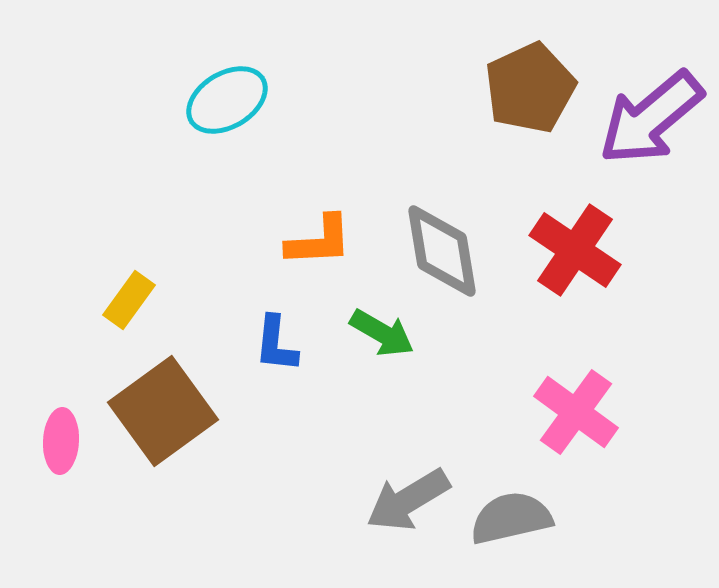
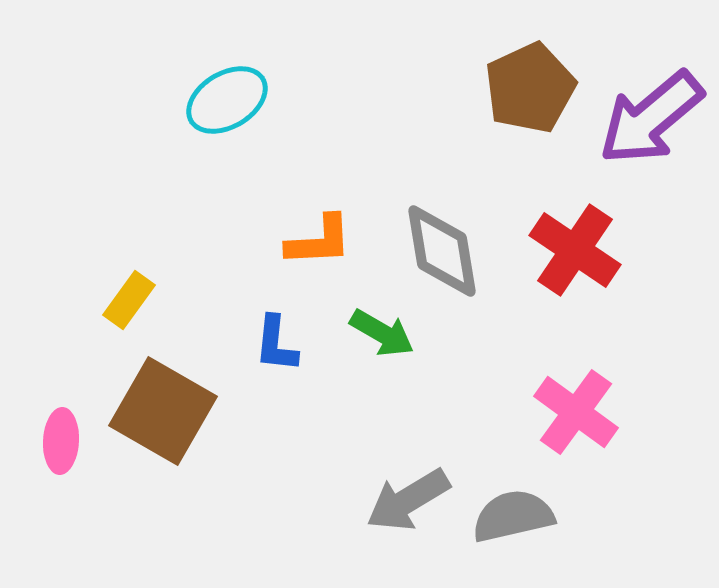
brown square: rotated 24 degrees counterclockwise
gray semicircle: moved 2 px right, 2 px up
